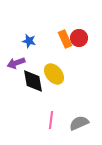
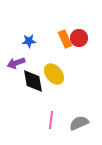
blue star: rotated 16 degrees counterclockwise
